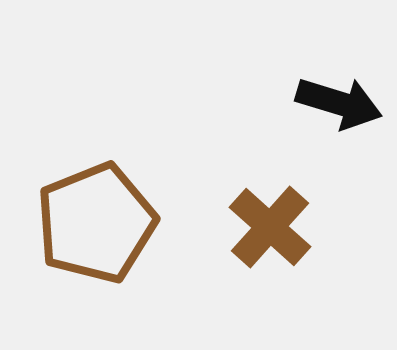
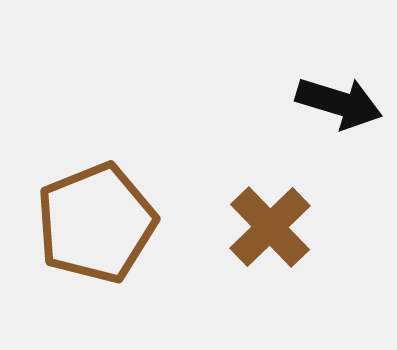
brown cross: rotated 4 degrees clockwise
